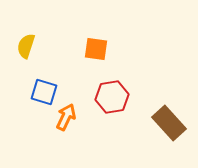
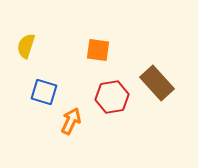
orange square: moved 2 px right, 1 px down
orange arrow: moved 5 px right, 4 px down
brown rectangle: moved 12 px left, 40 px up
